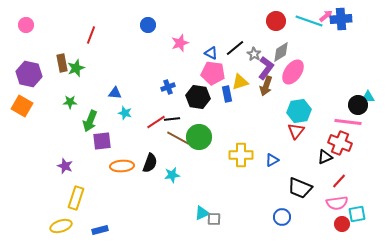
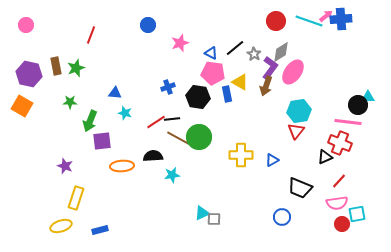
brown rectangle at (62, 63): moved 6 px left, 3 px down
purple L-shape at (266, 68): moved 4 px right
yellow triangle at (240, 82): rotated 48 degrees clockwise
black semicircle at (150, 163): moved 3 px right, 7 px up; rotated 114 degrees counterclockwise
